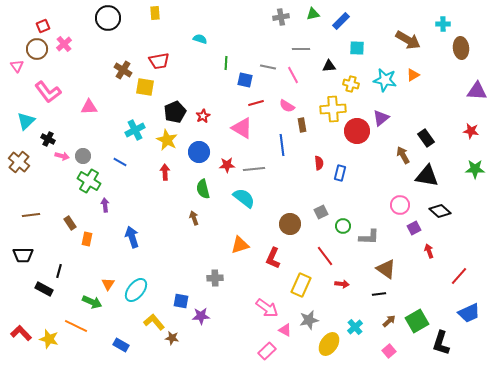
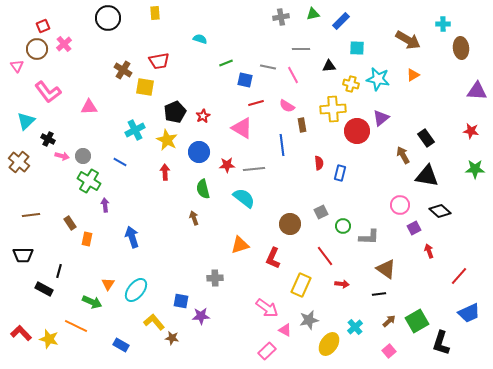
green line at (226, 63): rotated 64 degrees clockwise
cyan star at (385, 80): moved 7 px left, 1 px up
